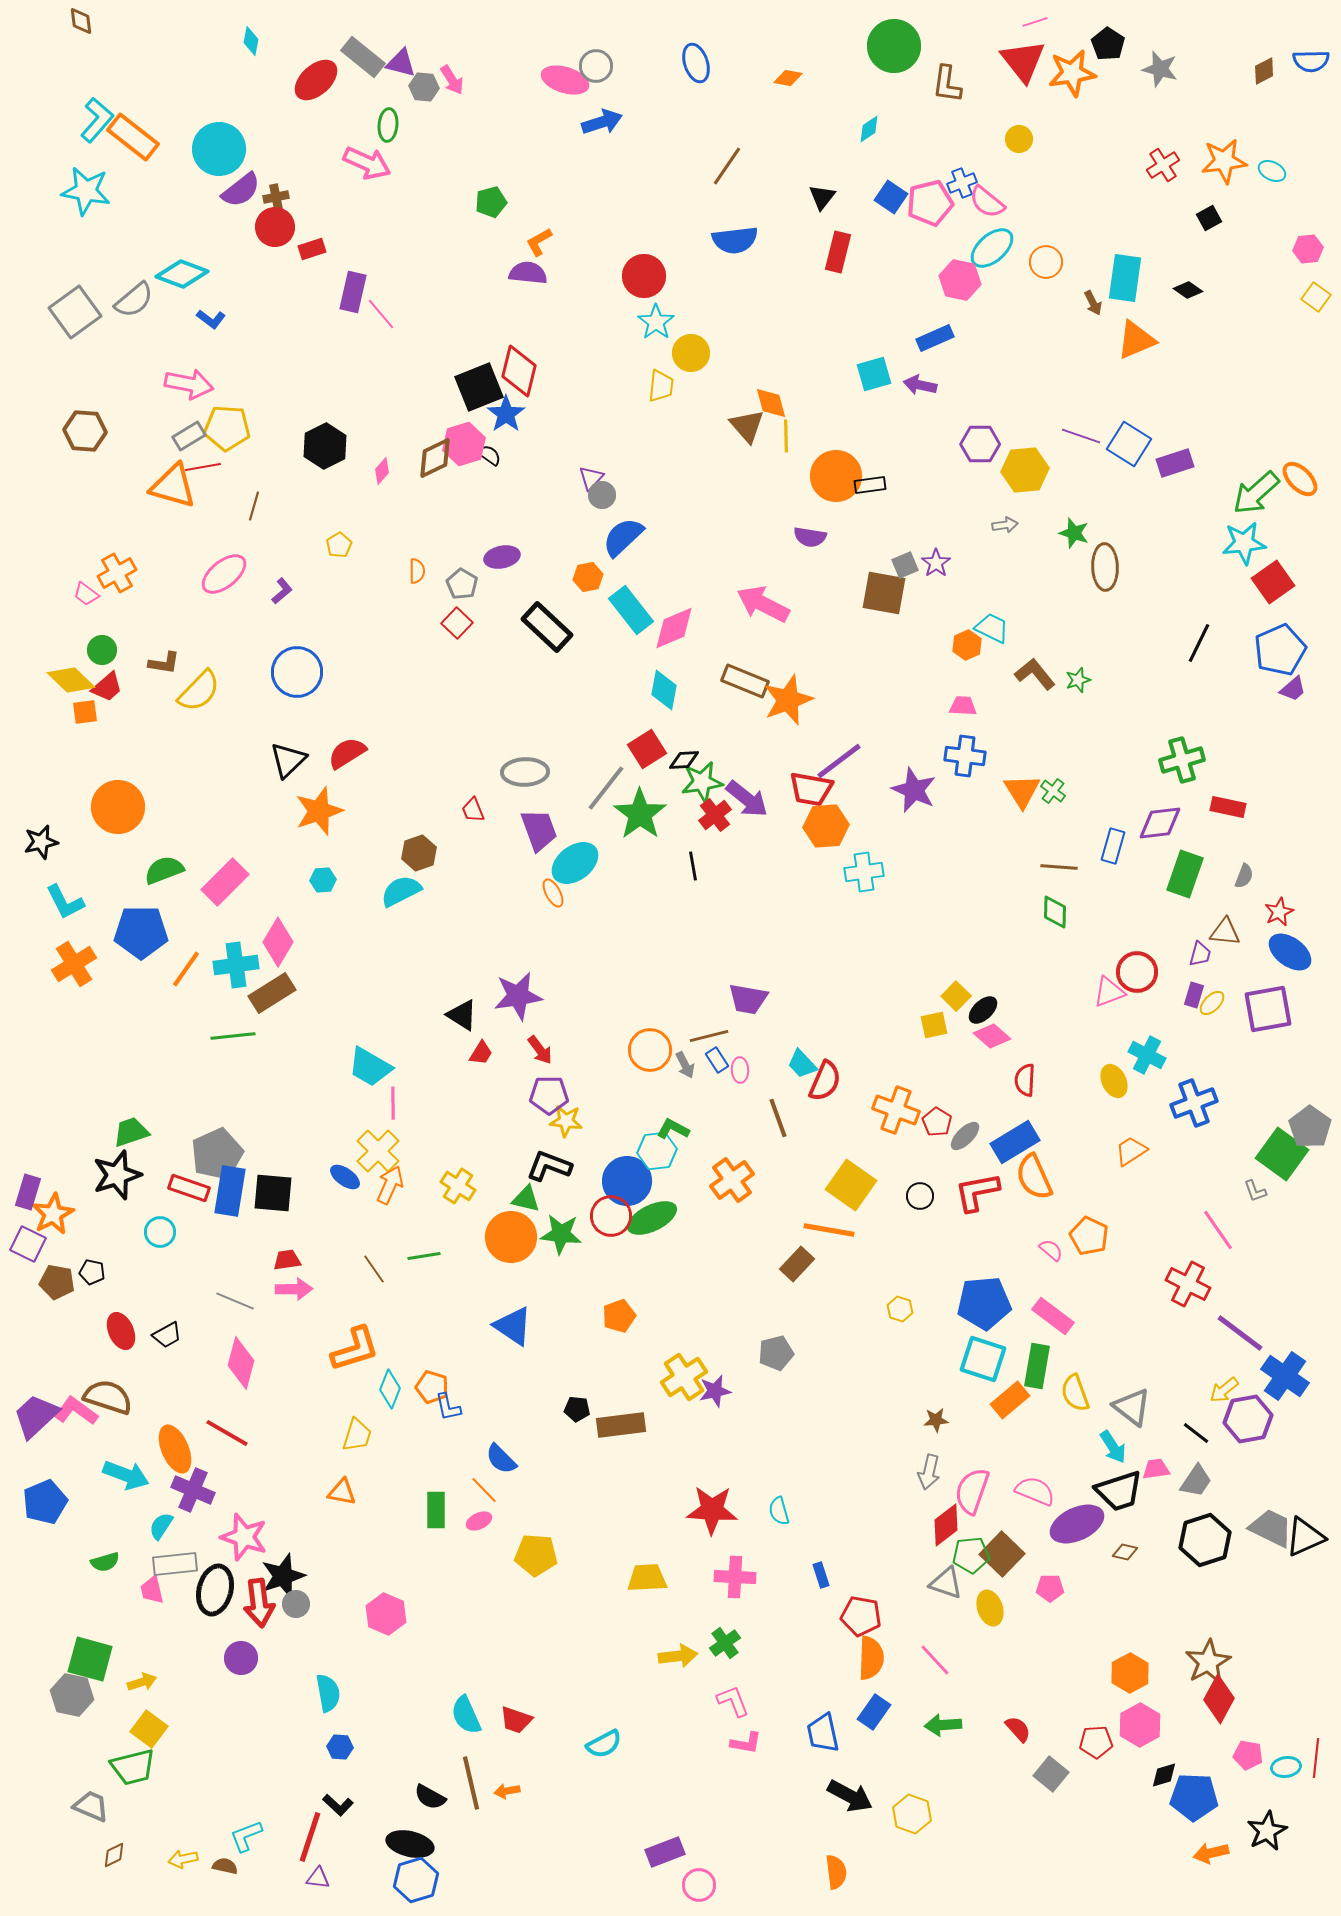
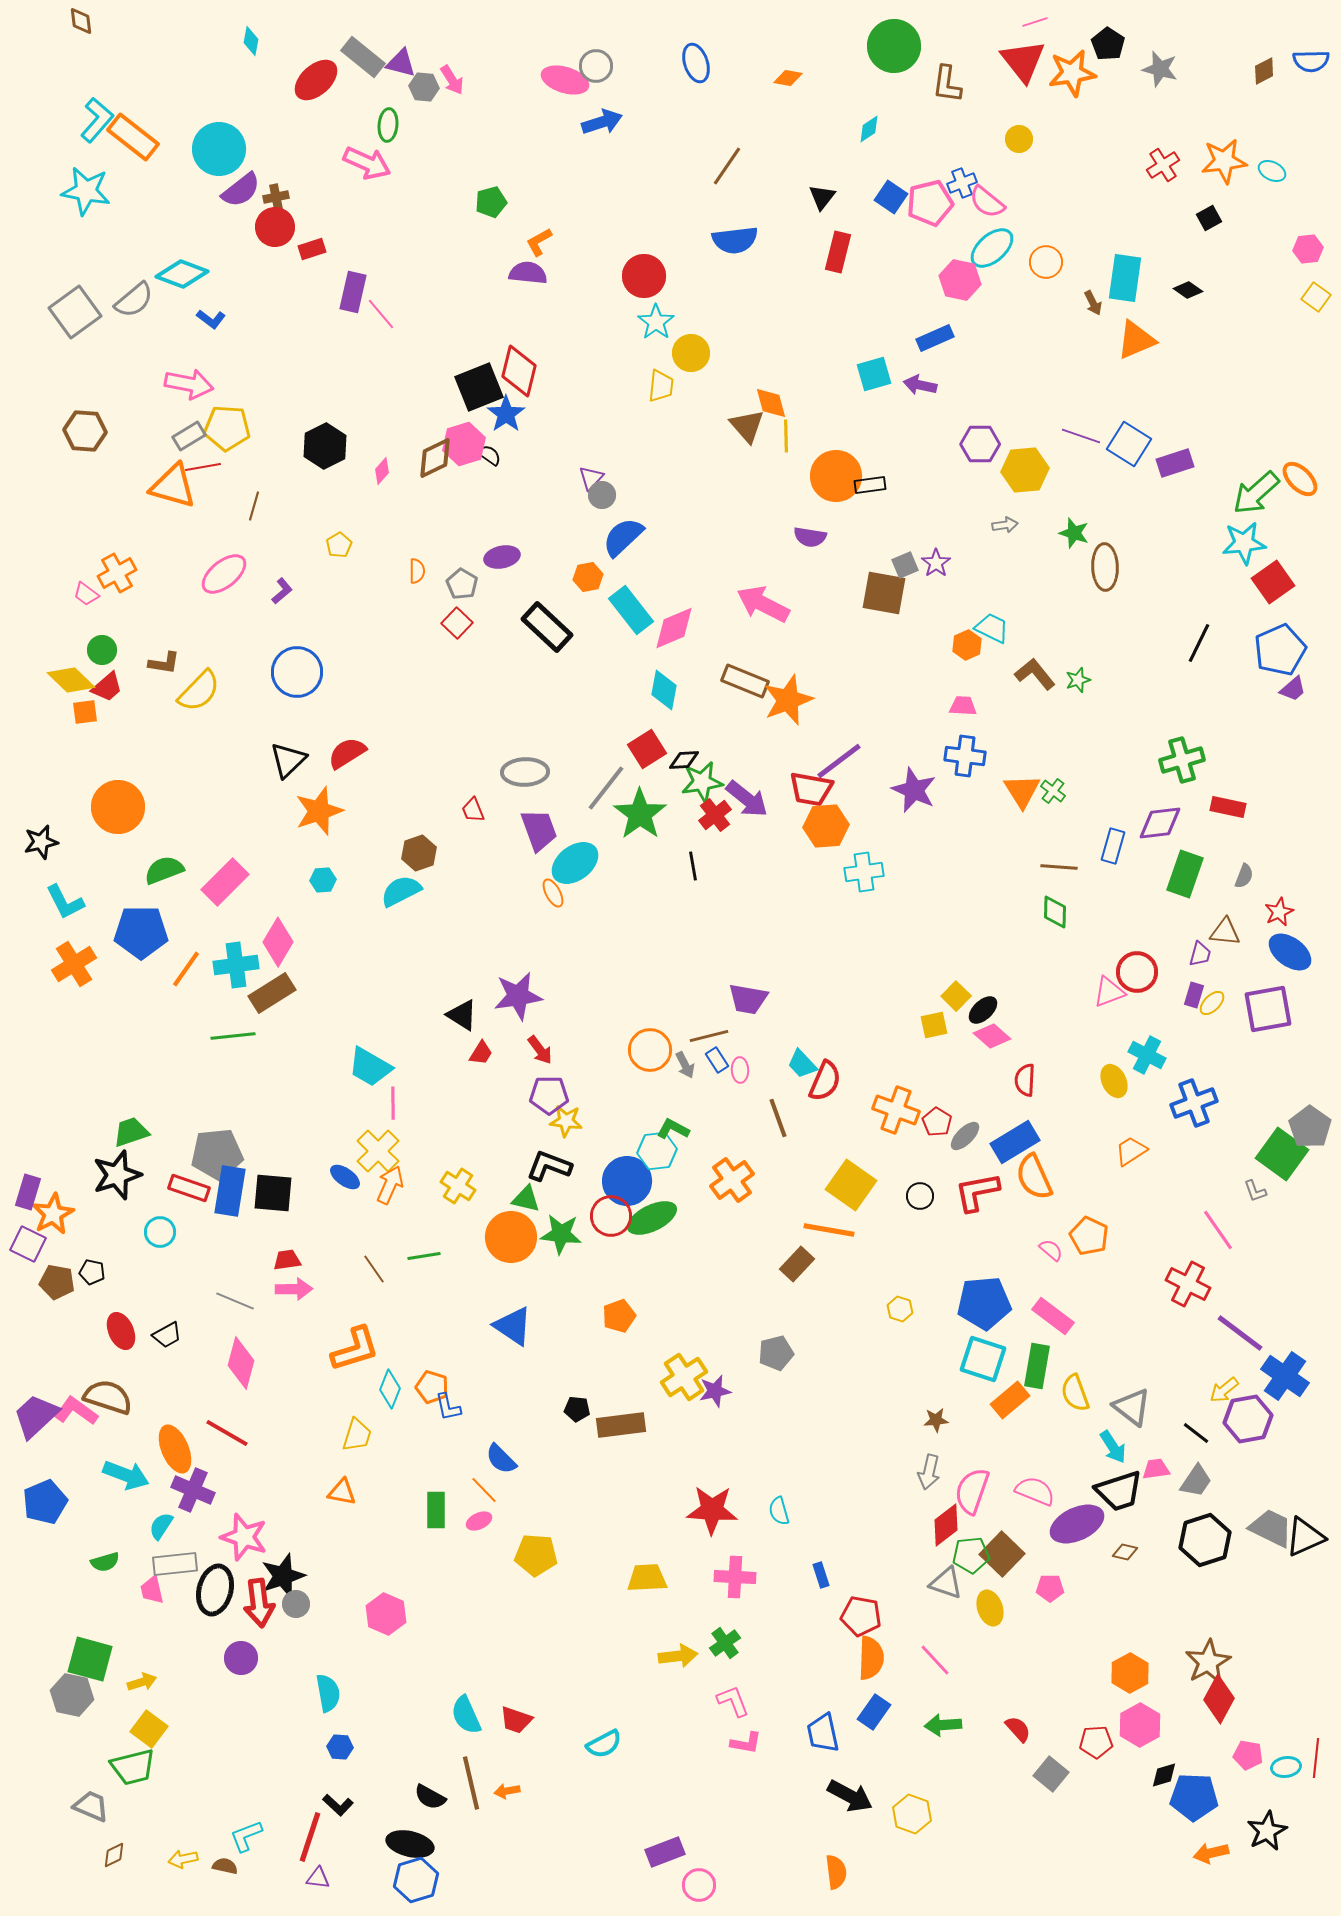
gray pentagon at (217, 1154): rotated 18 degrees clockwise
